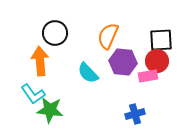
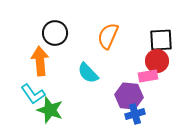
purple hexagon: moved 6 px right, 34 px down
green star: rotated 12 degrees clockwise
